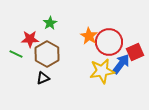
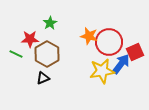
orange star: rotated 18 degrees counterclockwise
